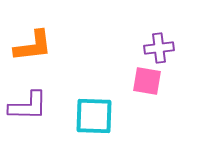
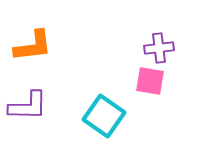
pink square: moved 3 px right
cyan square: moved 10 px right; rotated 33 degrees clockwise
